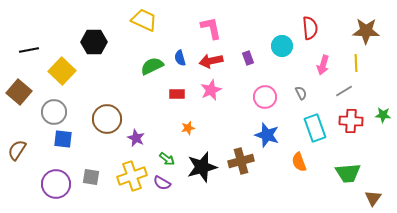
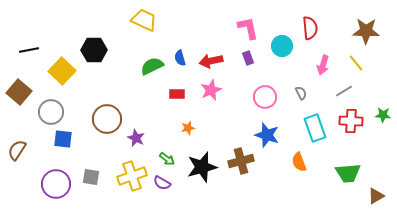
pink L-shape: moved 37 px right
black hexagon: moved 8 px down
yellow line: rotated 36 degrees counterclockwise
gray circle: moved 3 px left
brown triangle: moved 3 px right, 2 px up; rotated 24 degrees clockwise
